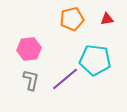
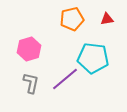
pink hexagon: rotated 10 degrees counterclockwise
cyan pentagon: moved 2 px left, 2 px up
gray L-shape: moved 3 px down
